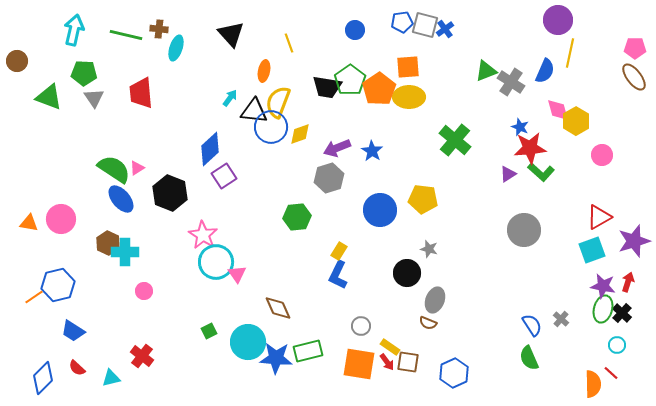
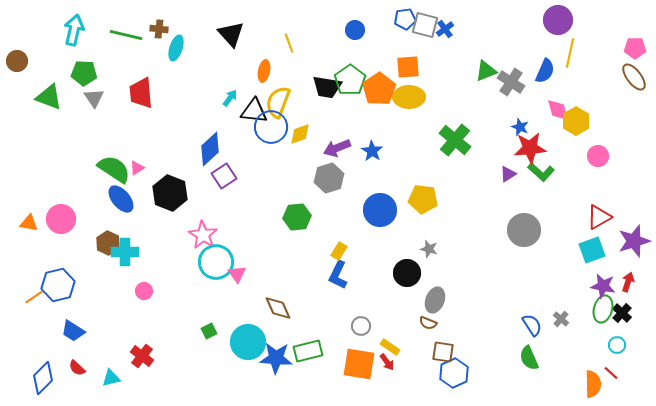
blue pentagon at (402, 22): moved 3 px right, 3 px up
pink circle at (602, 155): moved 4 px left, 1 px down
brown square at (408, 362): moved 35 px right, 10 px up
